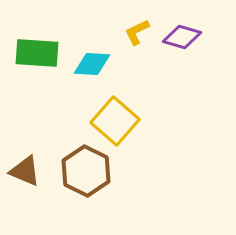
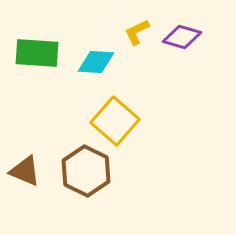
cyan diamond: moved 4 px right, 2 px up
